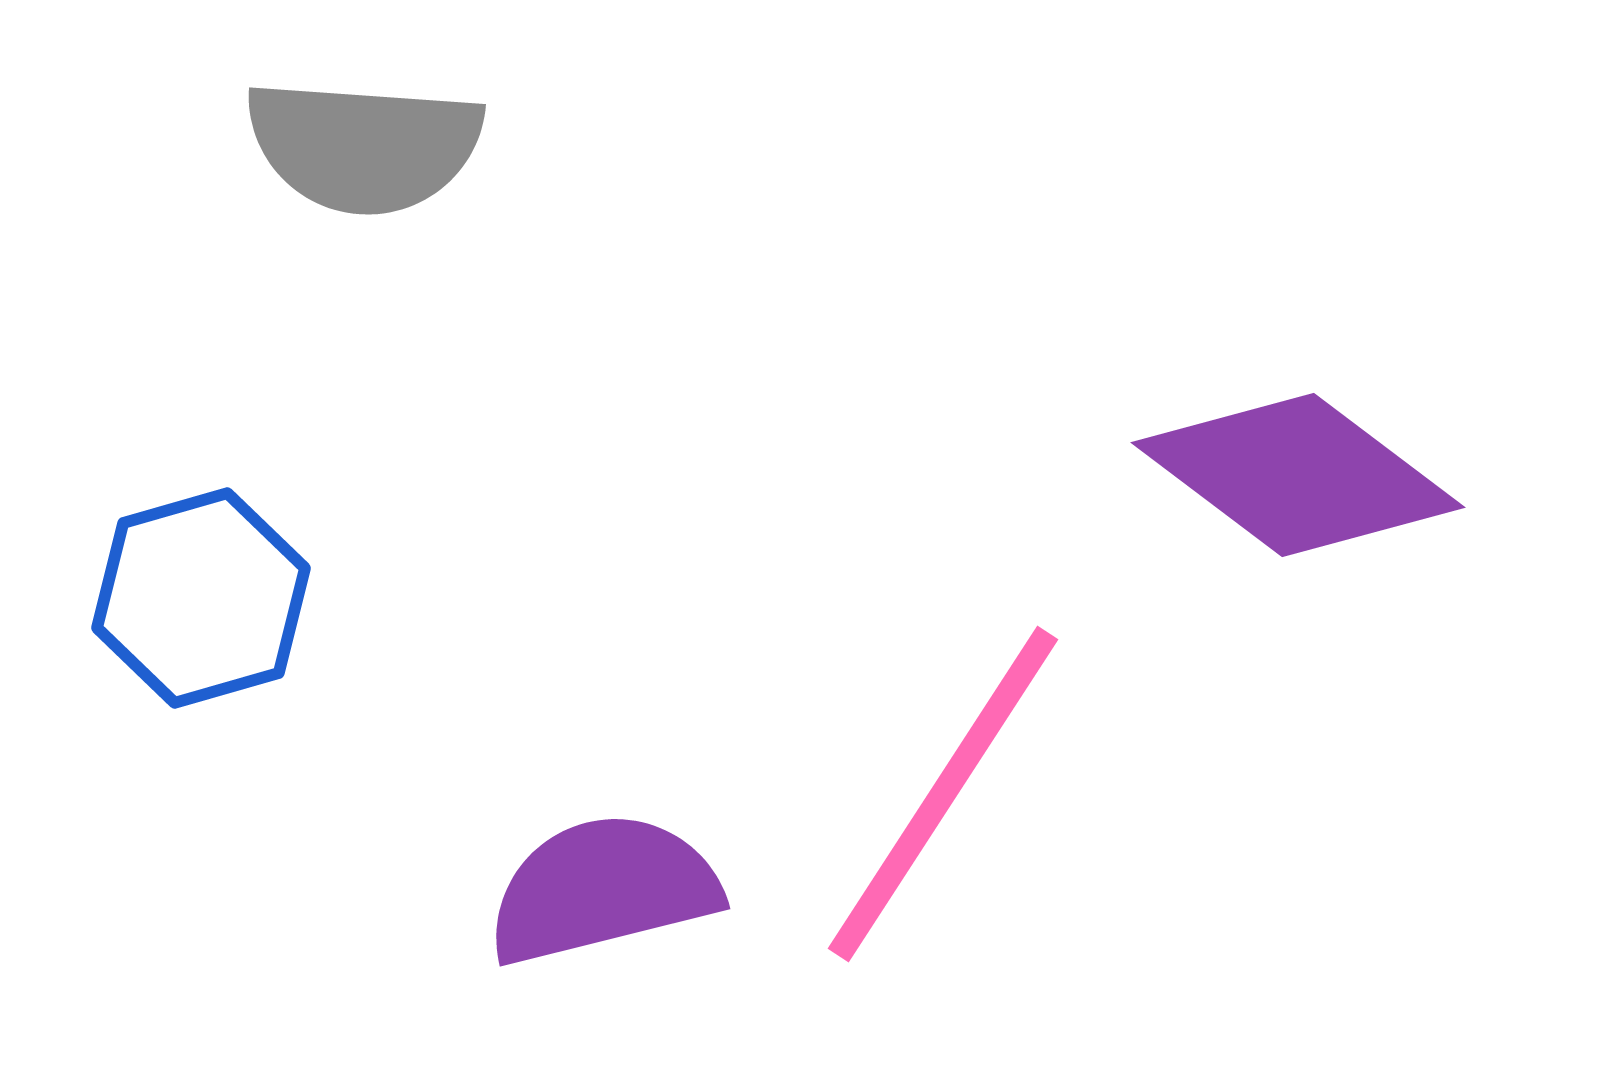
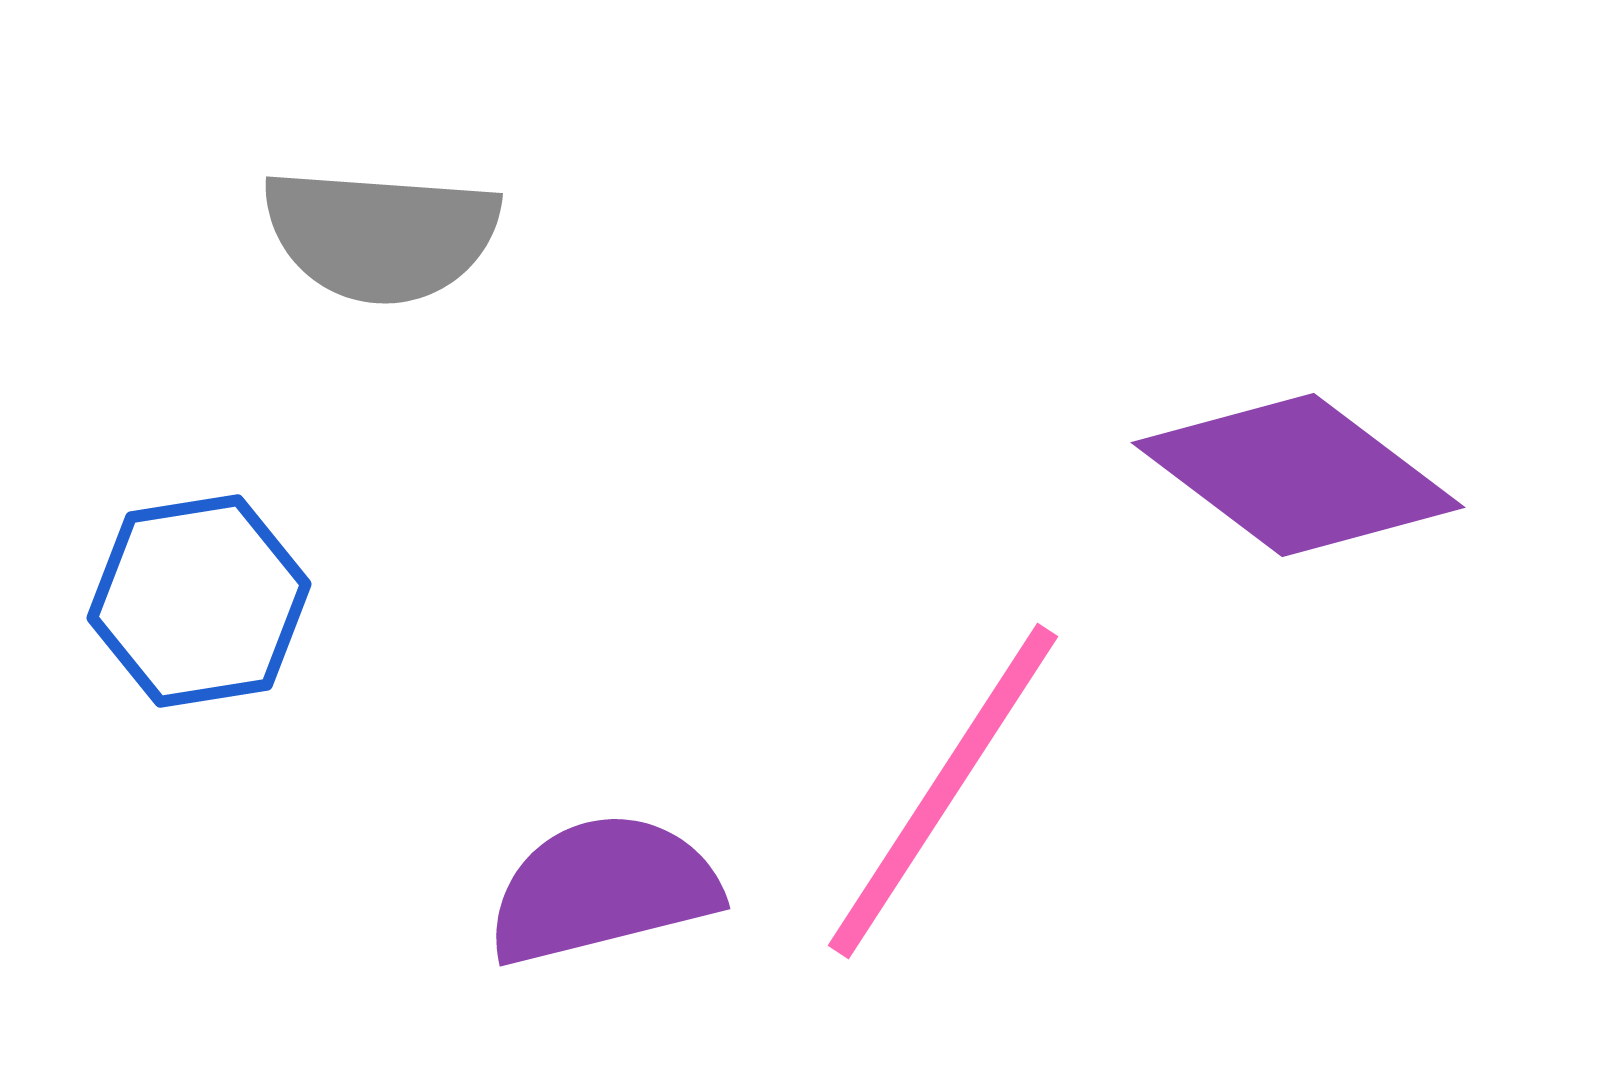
gray semicircle: moved 17 px right, 89 px down
blue hexagon: moved 2 px left, 3 px down; rotated 7 degrees clockwise
pink line: moved 3 px up
